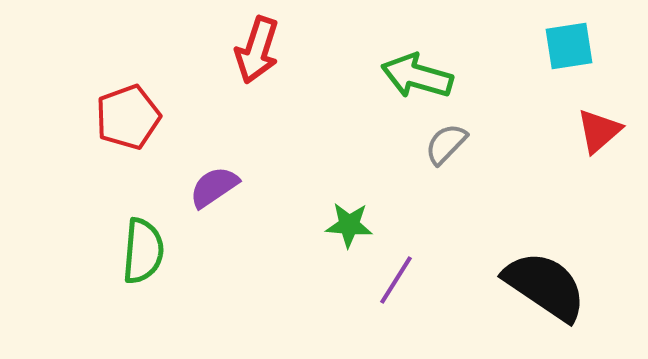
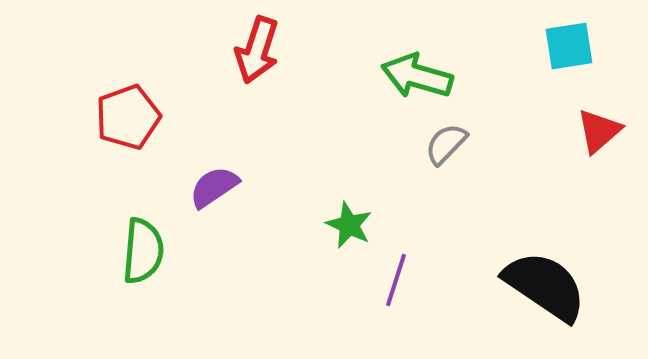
green star: rotated 21 degrees clockwise
purple line: rotated 14 degrees counterclockwise
